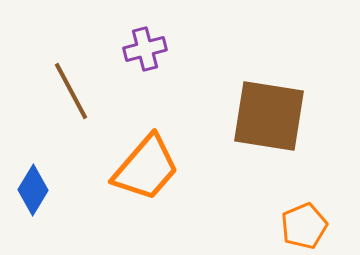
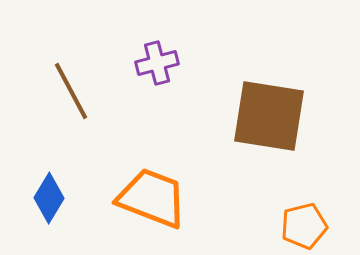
purple cross: moved 12 px right, 14 px down
orange trapezoid: moved 6 px right, 30 px down; rotated 110 degrees counterclockwise
blue diamond: moved 16 px right, 8 px down
orange pentagon: rotated 9 degrees clockwise
